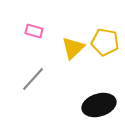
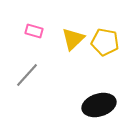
yellow triangle: moved 9 px up
gray line: moved 6 px left, 4 px up
